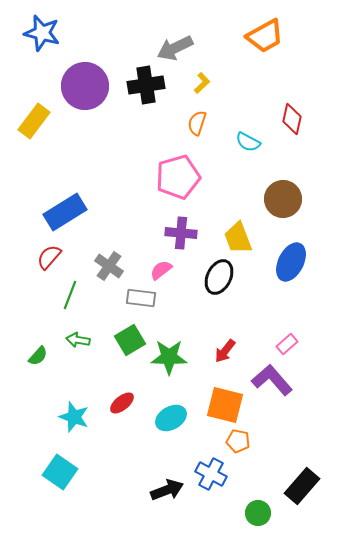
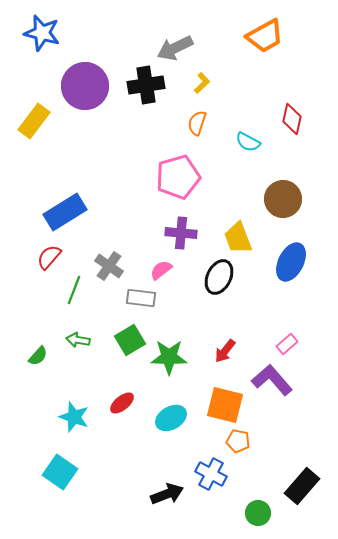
green line: moved 4 px right, 5 px up
black arrow: moved 4 px down
